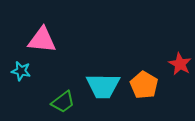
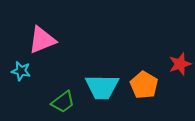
pink triangle: rotated 28 degrees counterclockwise
red star: rotated 25 degrees clockwise
cyan trapezoid: moved 1 px left, 1 px down
